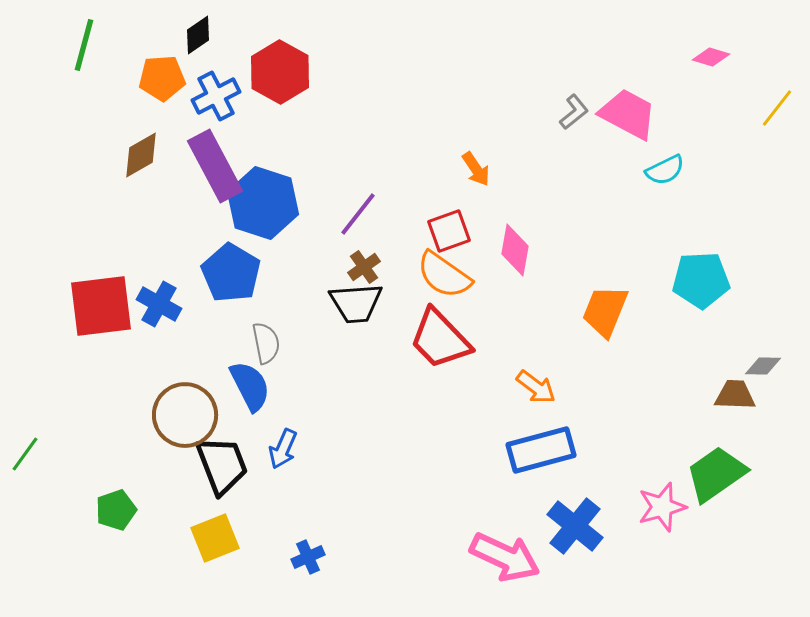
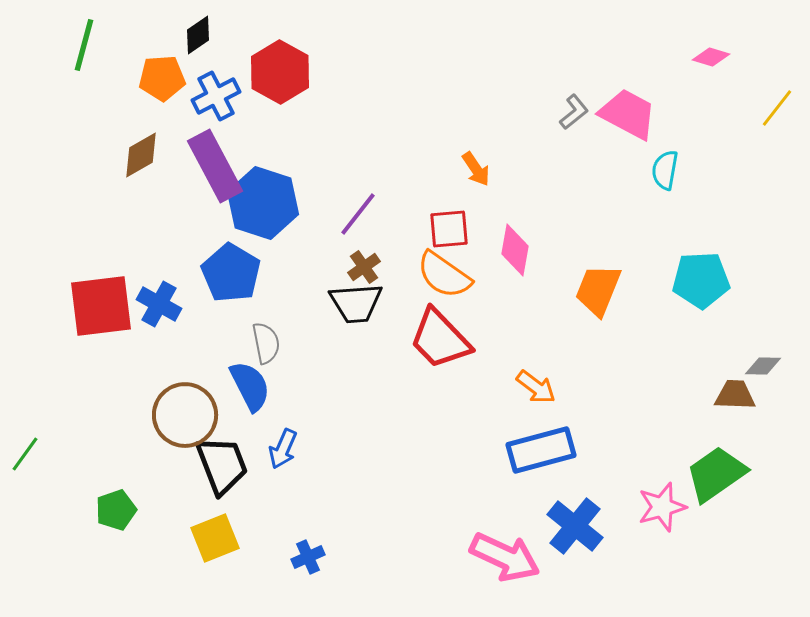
cyan semicircle at (665, 170): rotated 126 degrees clockwise
red square at (449, 231): moved 2 px up; rotated 15 degrees clockwise
orange trapezoid at (605, 311): moved 7 px left, 21 px up
